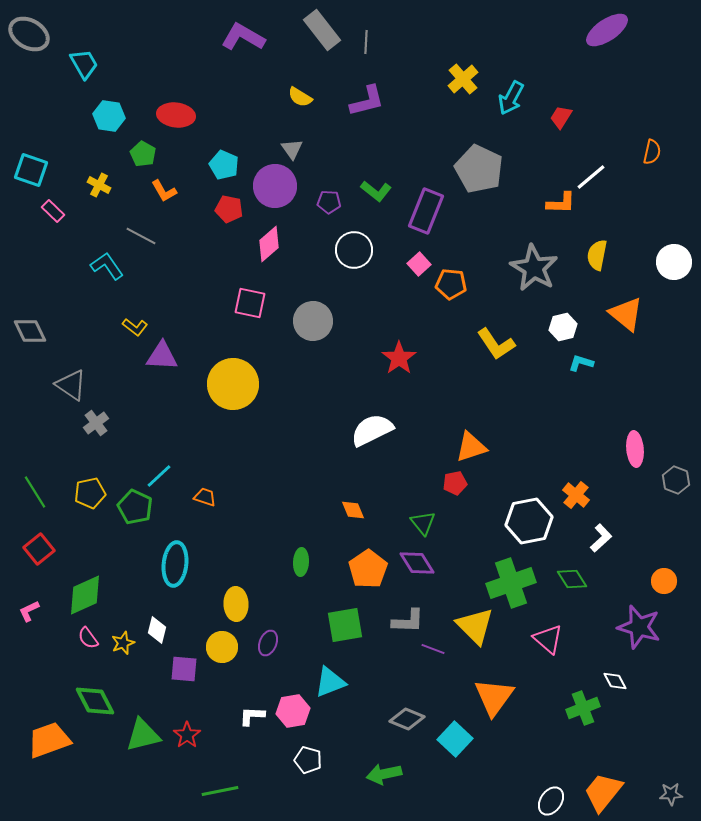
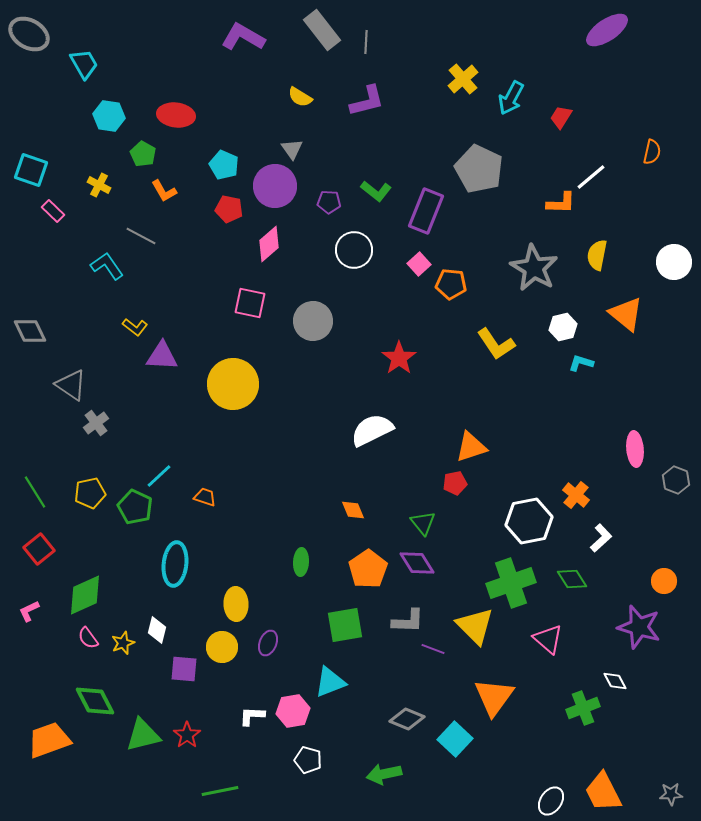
orange trapezoid at (603, 792): rotated 66 degrees counterclockwise
